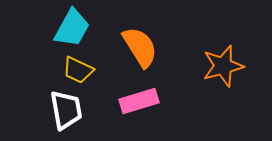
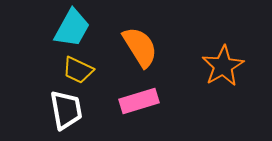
orange star: rotated 15 degrees counterclockwise
